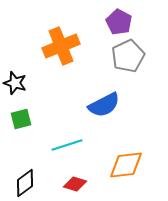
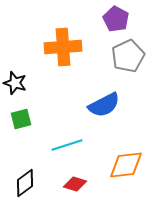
purple pentagon: moved 3 px left, 3 px up
orange cross: moved 2 px right, 1 px down; rotated 18 degrees clockwise
